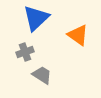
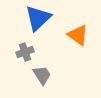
blue triangle: moved 2 px right
gray trapezoid: rotated 25 degrees clockwise
